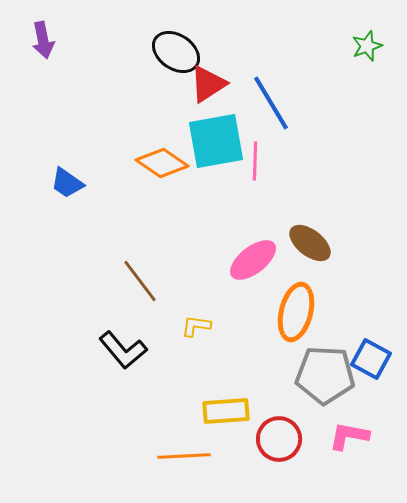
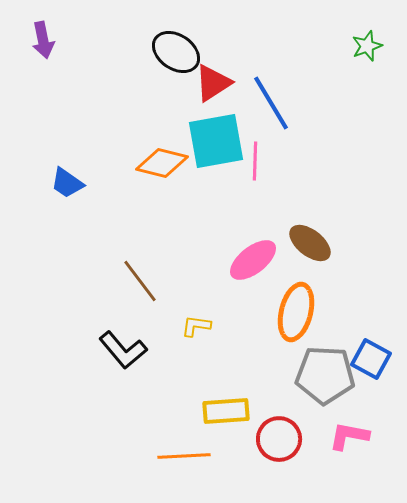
red triangle: moved 5 px right, 1 px up
orange diamond: rotated 21 degrees counterclockwise
